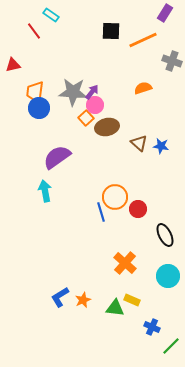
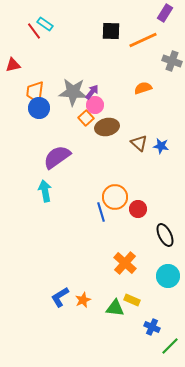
cyan rectangle: moved 6 px left, 9 px down
green line: moved 1 px left
